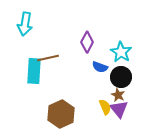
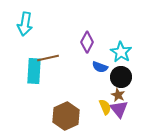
brown hexagon: moved 5 px right, 2 px down
